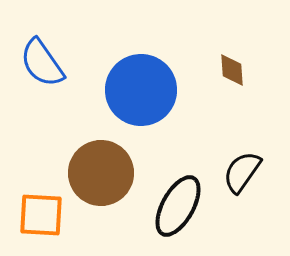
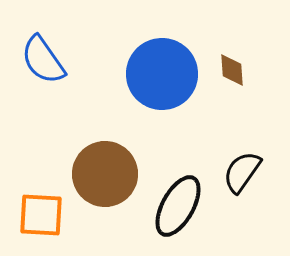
blue semicircle: moved 1 px right, 3 px up
blue circle: moved 21 px right, 16 px up
brown circle: moved 4 px right, 1 px down
